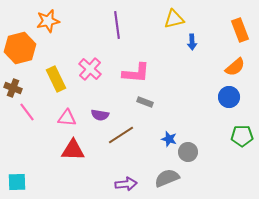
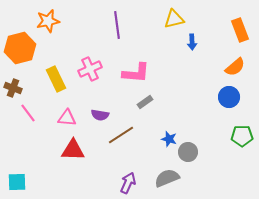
pink cross: rotated 25 degrees clockwise
gray rectangle: rotated 56 degrees counterclockwise
pink line: moved 1 px right, 1 px down
purple arrow: moved 2 px right, 1 px up; rotated 60 degrees counterclockwise
